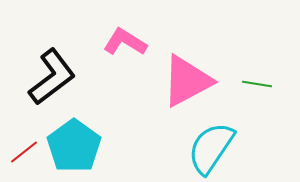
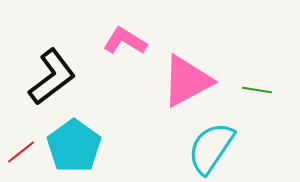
pink L-shape: moved 1 px up
green line: moved 6 px down
red line: moved 3 px left
